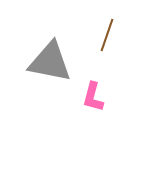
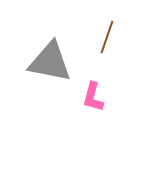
brown line: moved 2 px down
